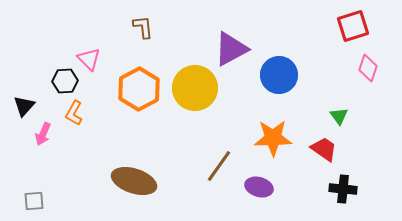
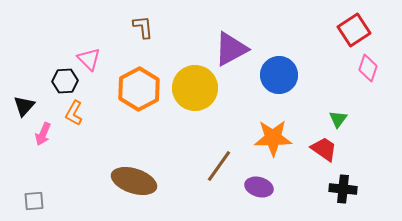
red square: moved 1 px right, 4 px down; rotated 16 degrees counterclockwise
green triangle: moved 1 px left, 3 px down; rotated 12 degrees clockwise
